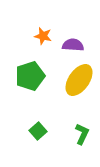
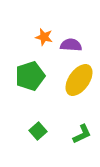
orange star: moved 1 px right, 1 px down
purple semicircle: moved 2 px left
green L-shape: rotated 40 degrees clockwise
